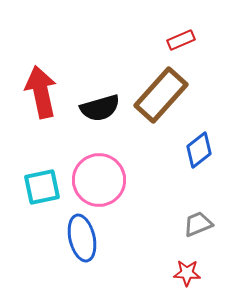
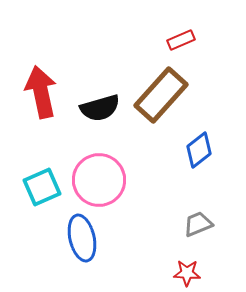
cyan square: rotated 12 degrees counterclockwise
